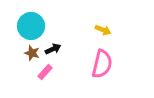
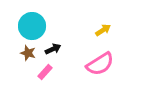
cyan circle: moved 1 px right
yellow arrow: rotated 56 degrees counterclockwise
brown star: moved 4 px left
pink semicircle: moved 2 px left; rotated 44 degrees clockwise
